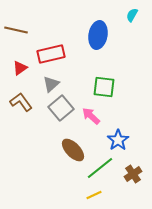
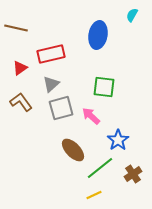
brown line: moved 2 px up
gray square: rotated 25 degrees clockwise
